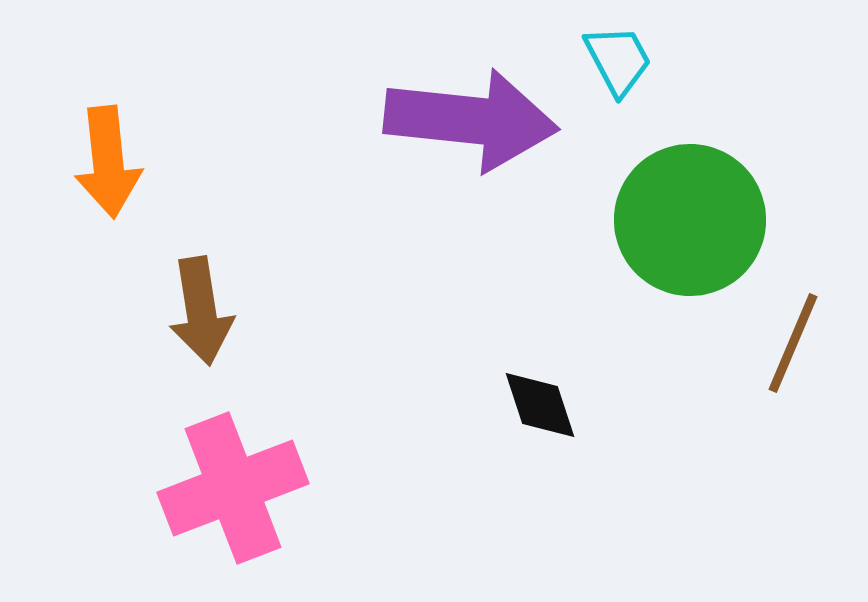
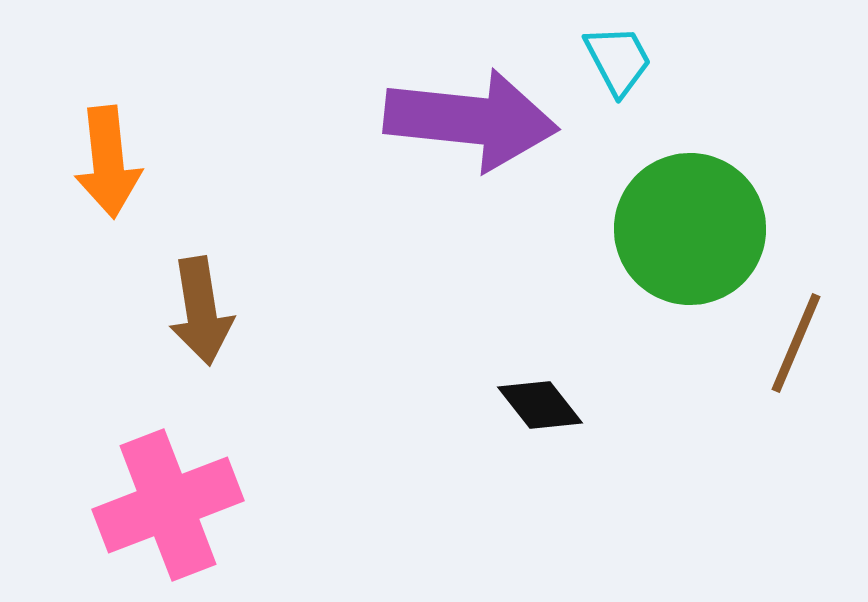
green circle: moved 9 px down
brown line: moved 3 px right
black diamond: rotated 20 degrees counterclockwise
pink cross: moved 65 px left, 17 px down
